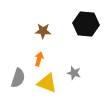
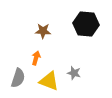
orange arrow: moved 3 px left, 1 px up
yellow triangle: moved 2 px right, 2 px up
